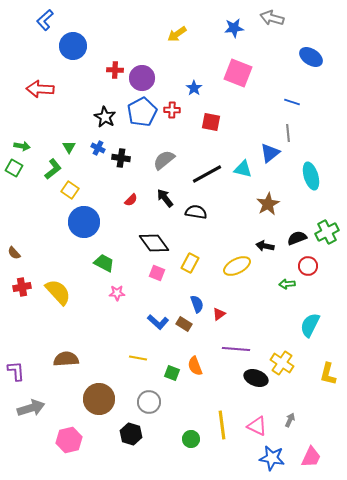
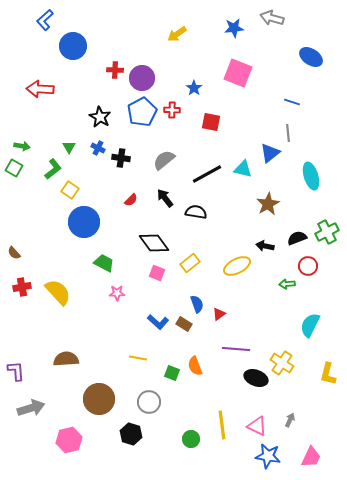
black star at (105, 117): moved 5 px left
yellow rectangle at (190, 263): rotated 24 degrees clockwise
blue star at (272, 458): moved 4 px left, 2 px up
